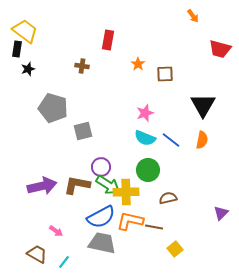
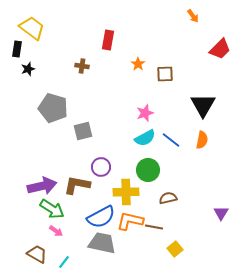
yellow trapezoid: moved 7 px right, 3 px up
red trapezoid: rotated 60 degrees counterclockwise
cyan semicircle: rotated 50 degrees counterclockwise
green arrow: moved 56 px left, 24 px down
purple triangle: rotated 14 degrees counterclockwise
